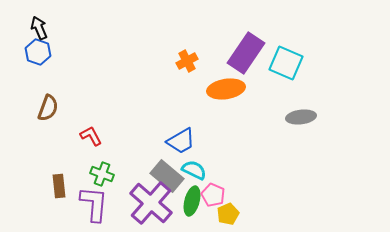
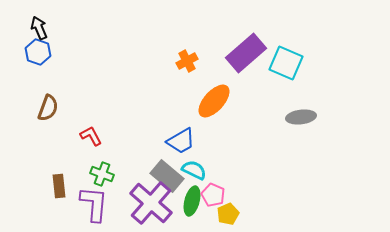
purple rectangle: rotated 15 degrees clockwise
orange ellipse: moved 12 px left, 12 px down; rotated 39 degrees counterclockwise
